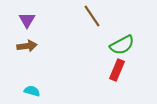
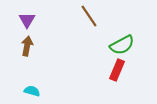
brown line: moved 3 px left
brown arrow: rotated 72 degrees counterclockwise
